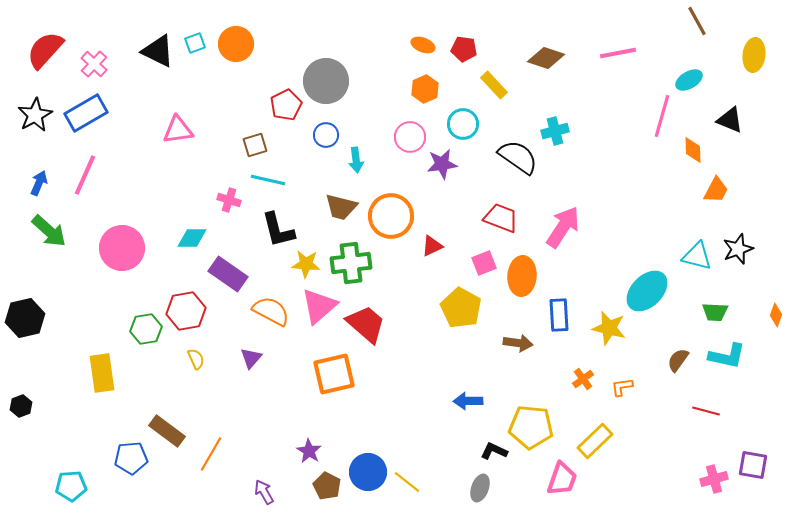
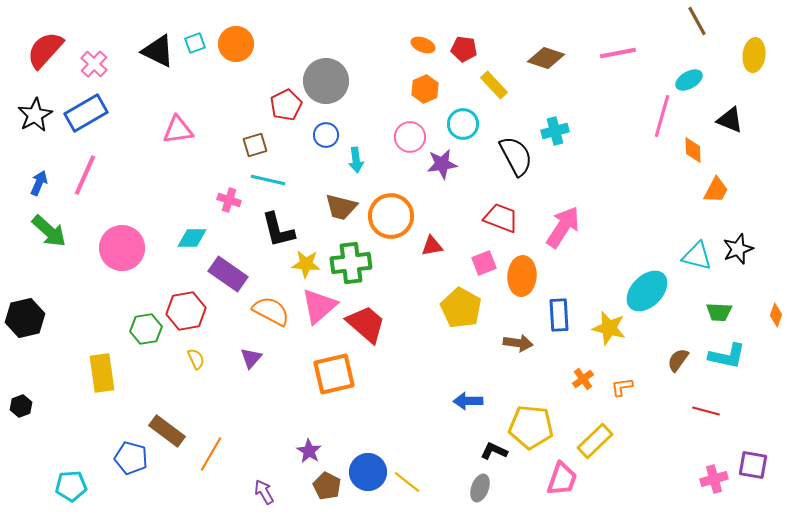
black semicircle at (518, 157): moved 2 px left, 1 px up; rotated 27 degrees clockwise
red triangle at (432, 246): rotated 15 degrees clockwise
green trapezoid at (715, 312): moved 4 px right
blue pentagon at (131, 458): rotated 20 degrees clockwise
